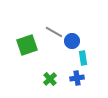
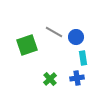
blue circle: moved 4 px right, 4 px up
